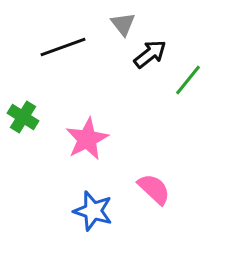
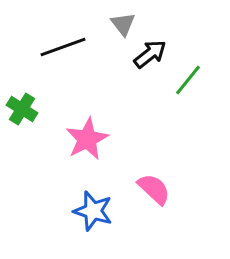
green cross: moved 1 px left, 8 px up
